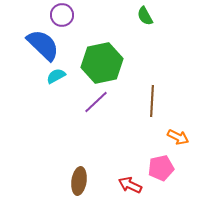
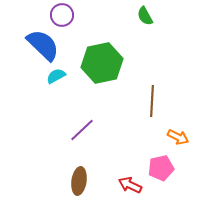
purple line: moved 14 px left, 28 px down
